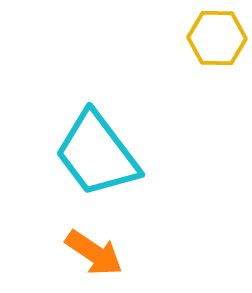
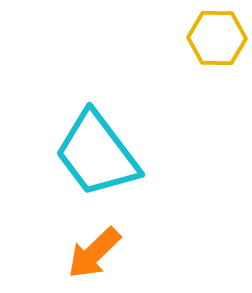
orange arrow: rotated 102 degrees clockwise
